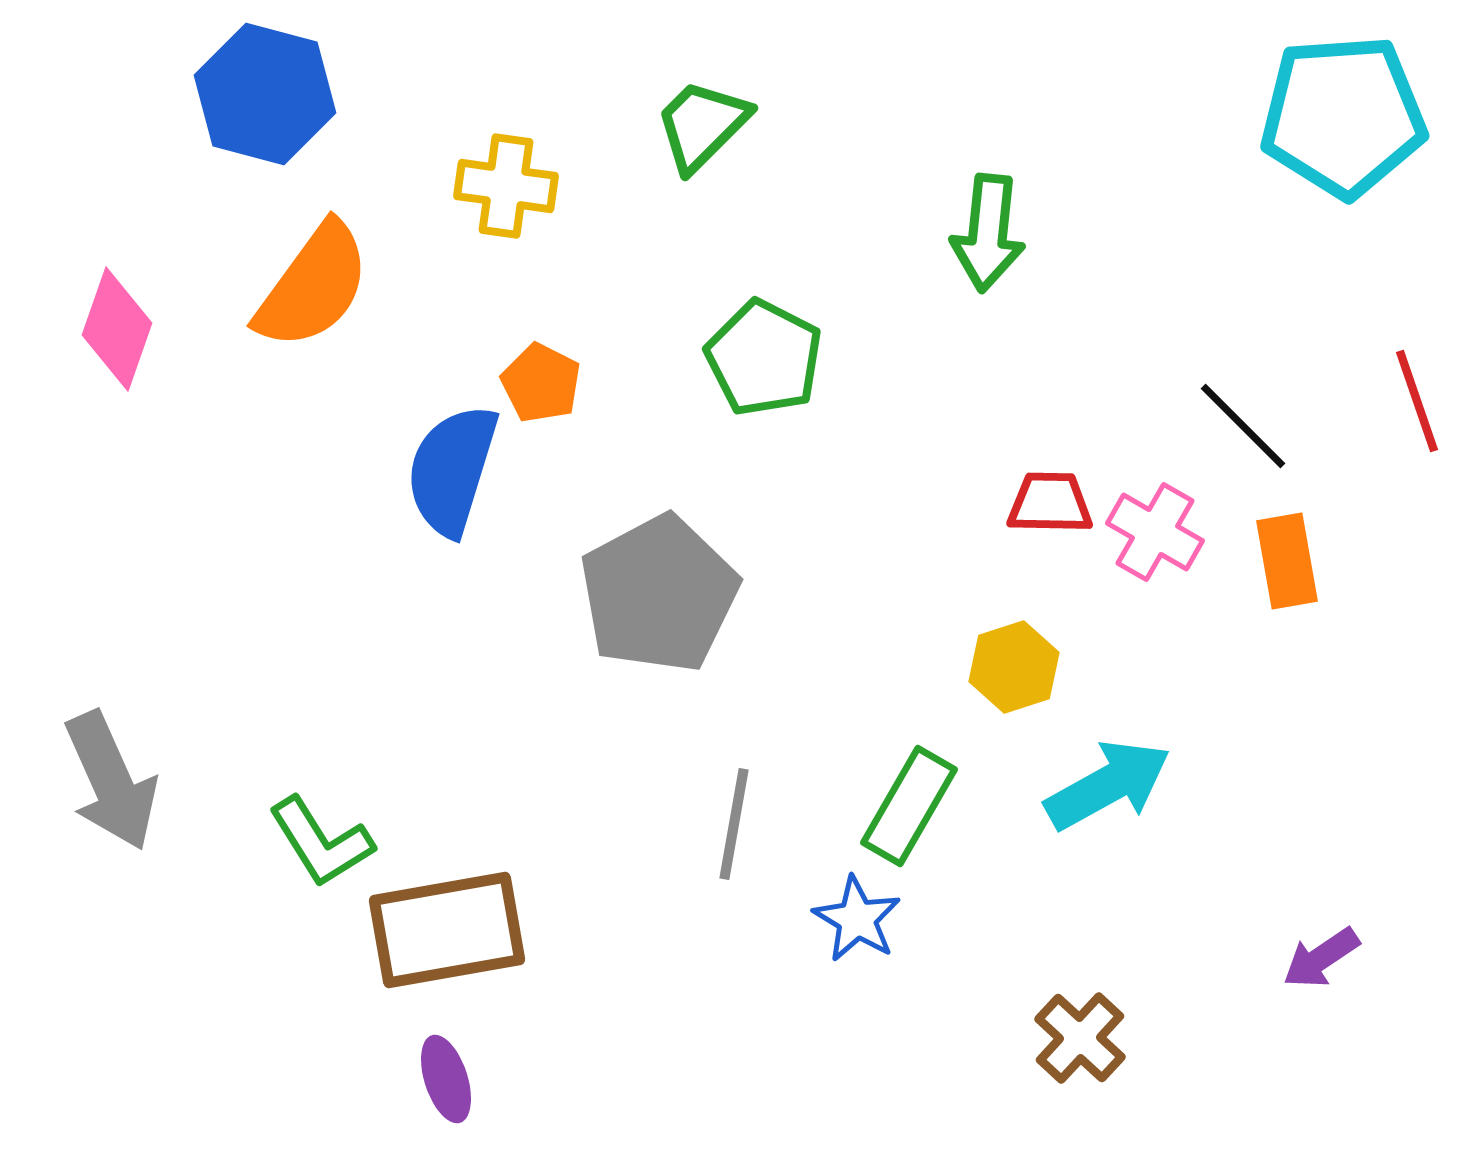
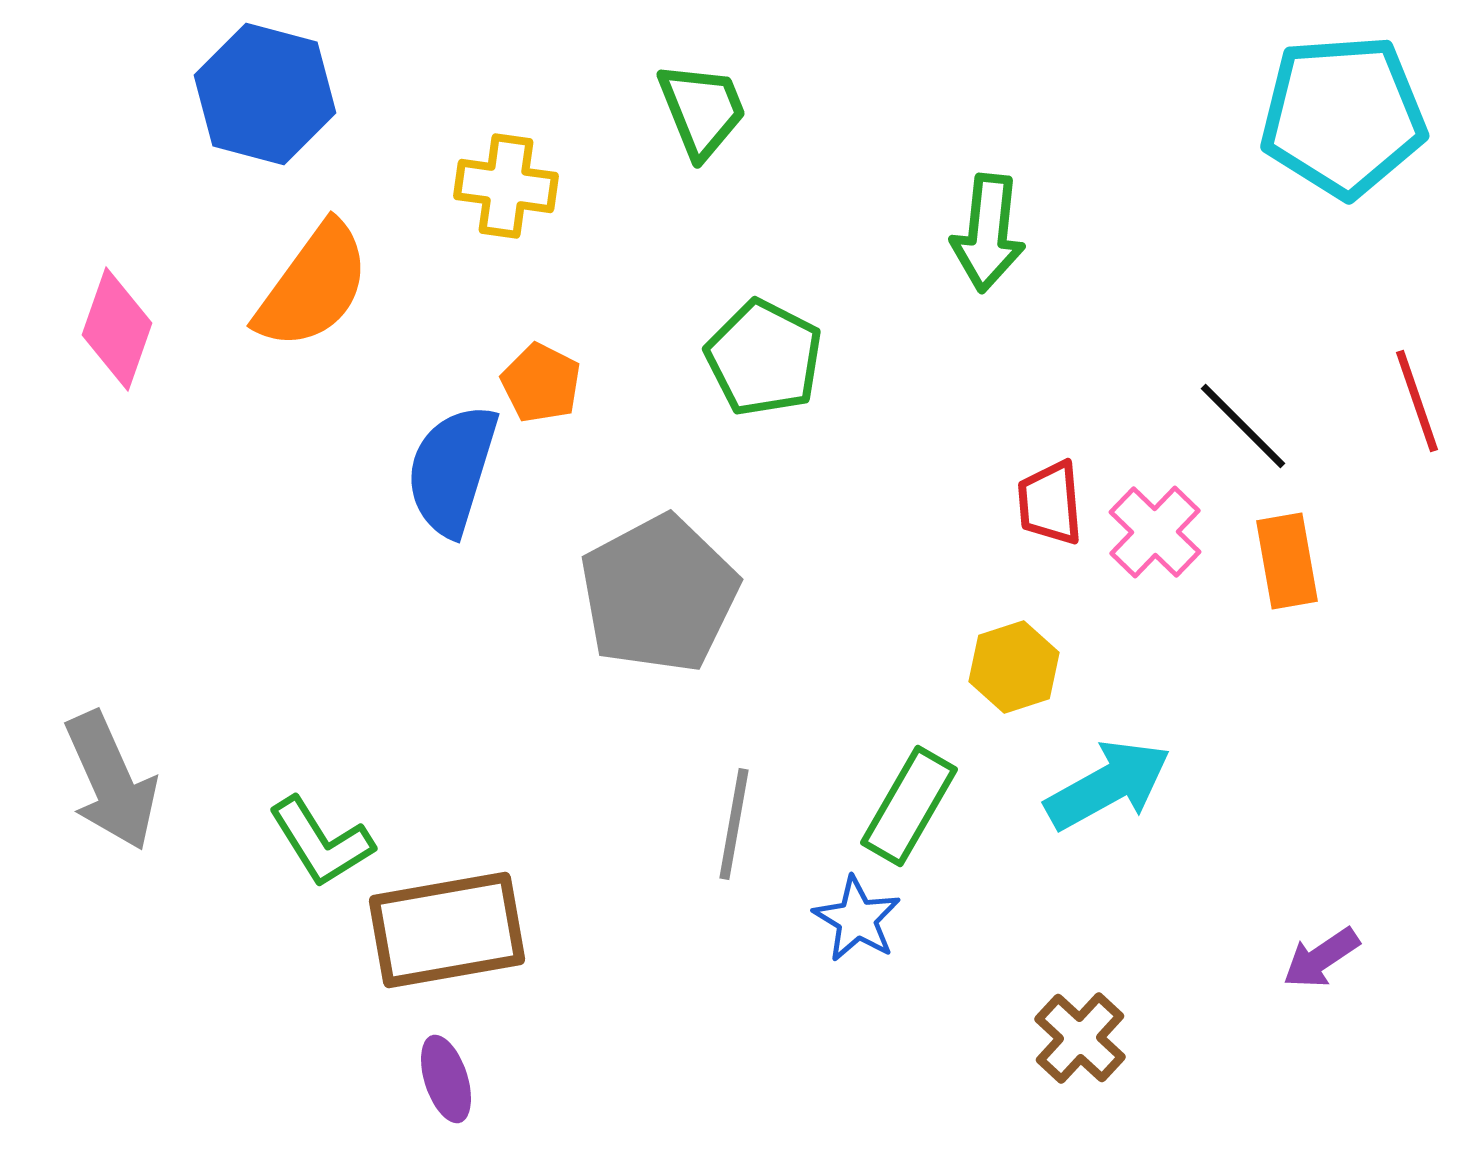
green trapezoid: moved 15 px up; rotated 113 degrees clockwise
red trapezoid: rotated 96 degrees counterclockwise
pink cross: rotated 14 degrees clockwise
